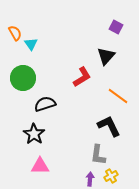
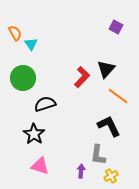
black triangle: moved 13 px down
red L-shape: rotated 15 degrees counterclockwise
pink triangle: rotated 18 degrees clockwise
purple arrow: moved 9 px left, 8 px up
